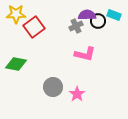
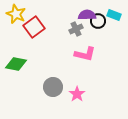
yellow star: rotated 24 degrees clockwise
gray cross: moved 3 px down
